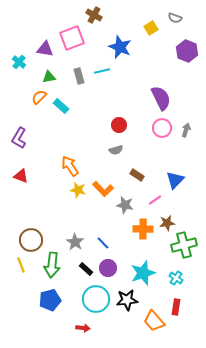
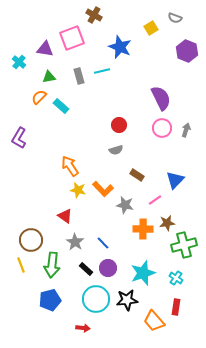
red triangle at (21, 176): moved 44 px right, 40 px down; rotated 14 degrees clockwise
